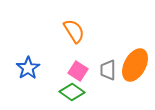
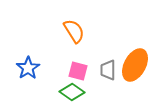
pink square: rotated 18 degrees counterclockwise
